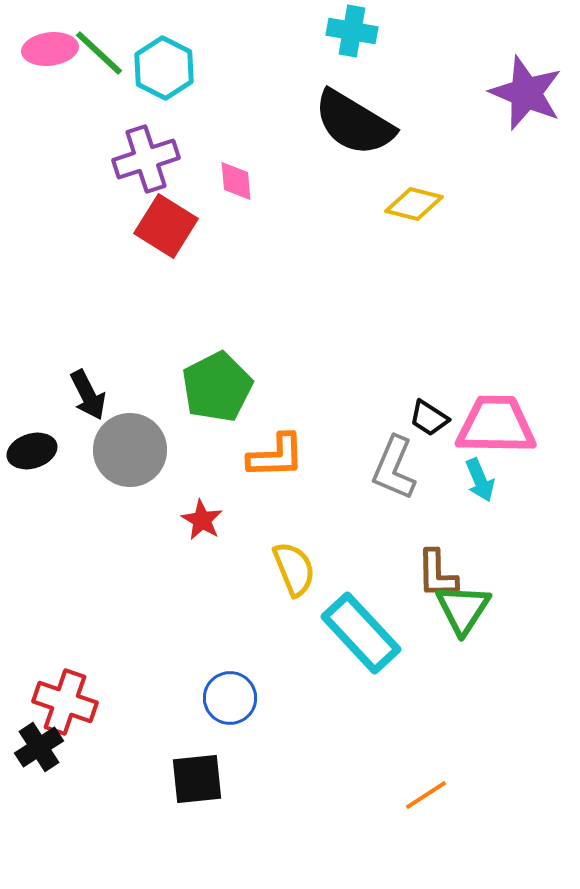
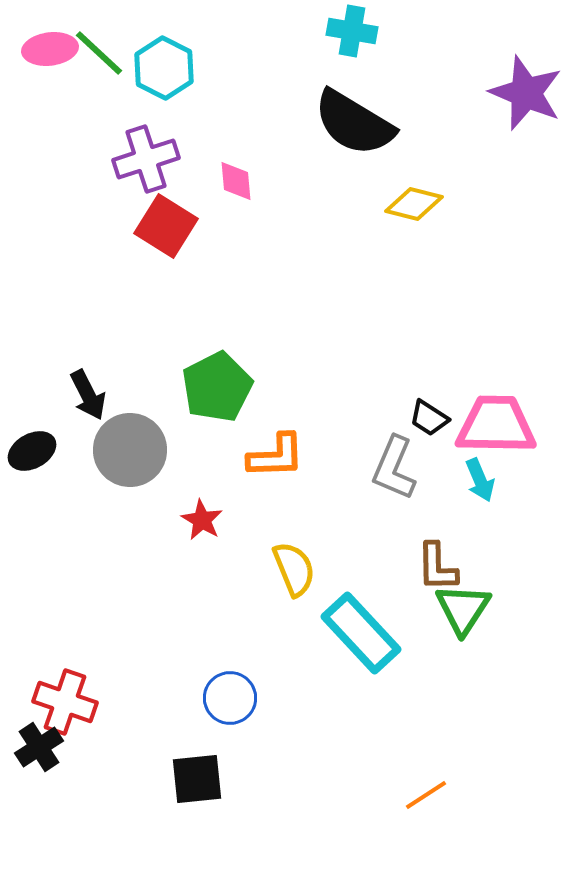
black ellipse: rotated 12 degrees counterclockwise
brown L-shape: moved 7 px up
